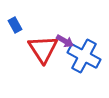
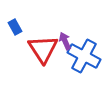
blue rectangle: moved 2 px down
purple arrow: rotated 144 degrees counterclockwise
